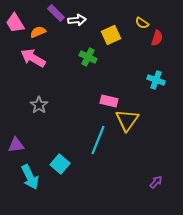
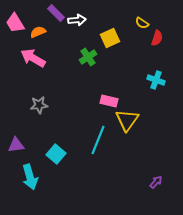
yellow square: moved 1 px left, 3 px down
green cross: rotated 30 degrees clockwise
gray star: rotated 30 degrees clockwise
cyan square: moved 4 px left, 10 px up
cyan arrow: rotated 10 degrees clockwise
